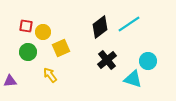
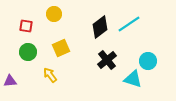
yellow circle: moved 11 px right, 18 px up
